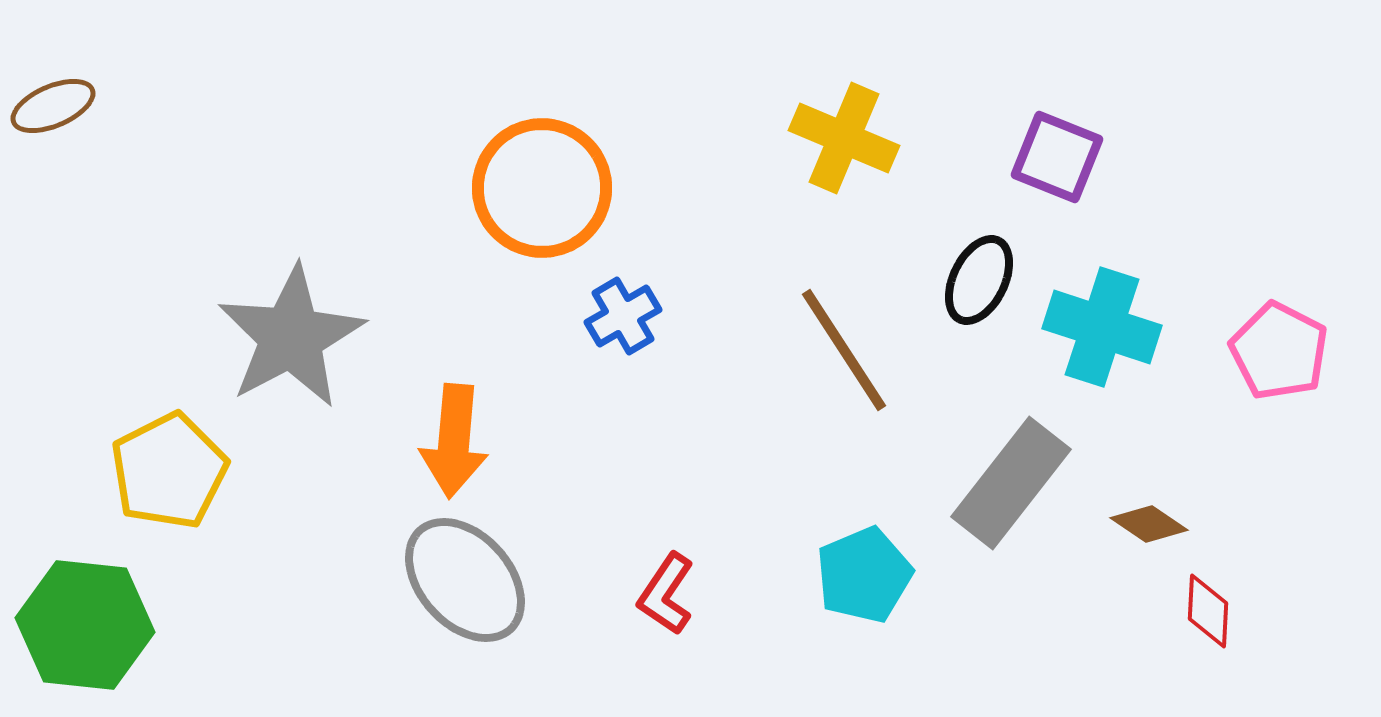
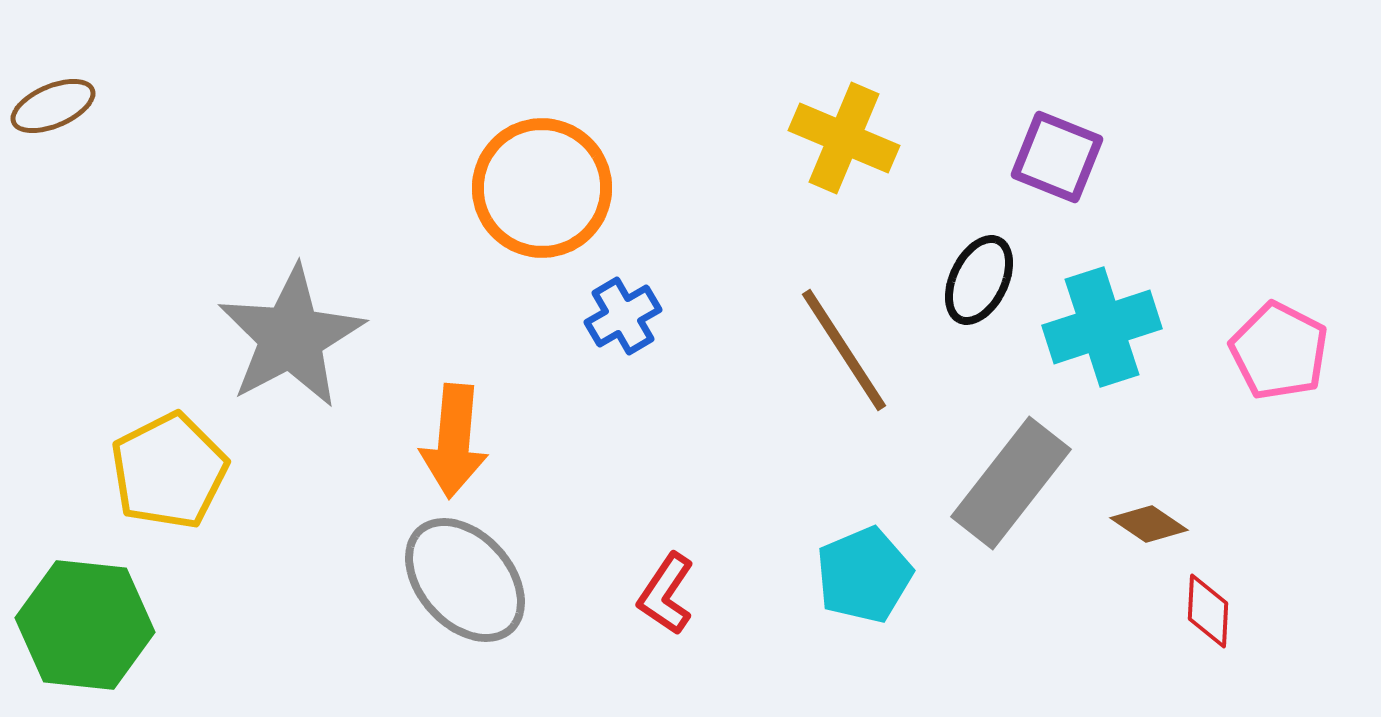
cyan cross: rotated 36 degrees counterclockwise
